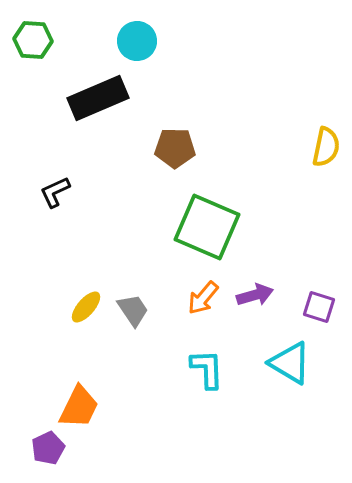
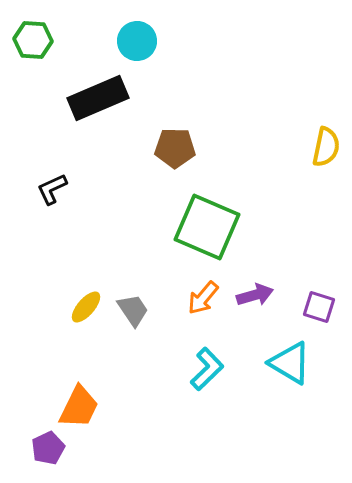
black L-shape: moved 3 px left, 3 px up
cyan L-shape: rotated 48 degrees clockwise
